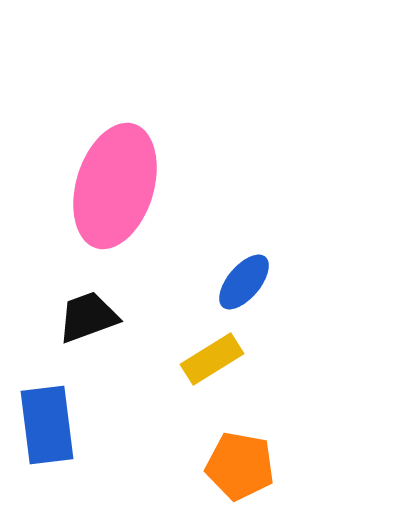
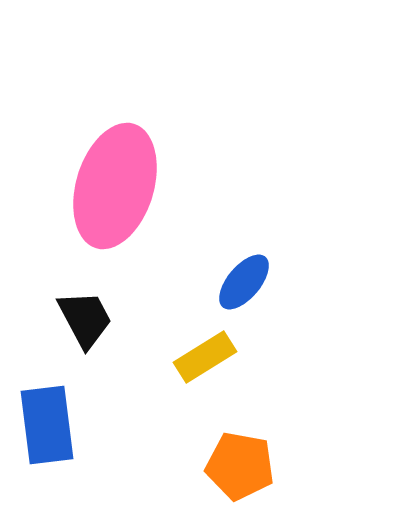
black trapezoid: moved 3 px left, 2 px down; rotated 82 degrees clockwise
yellow rectangle: moved 7 px left, 2 px up
